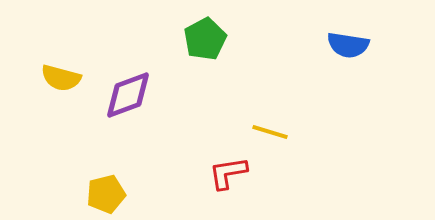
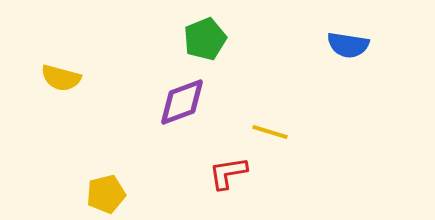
green pentagon: rotated 6 degrees clockwise
purple diamond: moved 54 px right, 7 px down
